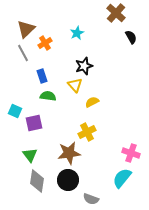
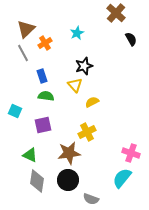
black semicircle: moved 2 px down
green semicircle: moved 2 px left
purple square: moved 9 px right, 2 px down
green triangle: rotated 28 degrees counterclockwise
